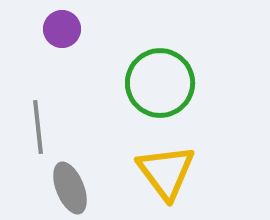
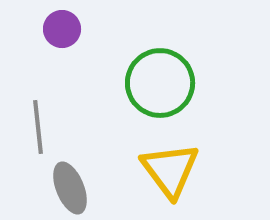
yellow triangle: moved 4 px right, 2 px up
